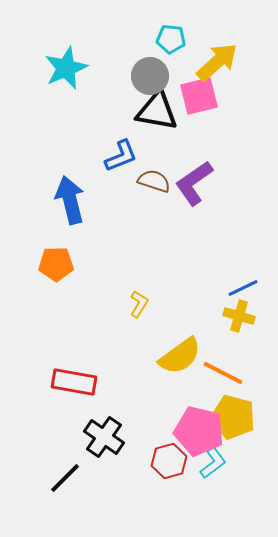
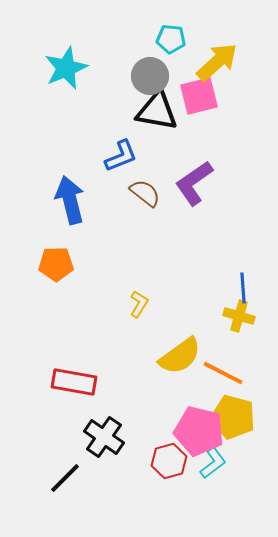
brown semicircle: moved 9 px left, 12 px down; rotated 20 degrees clockwise
blue line: rotated 68 degrees counterclockwise
